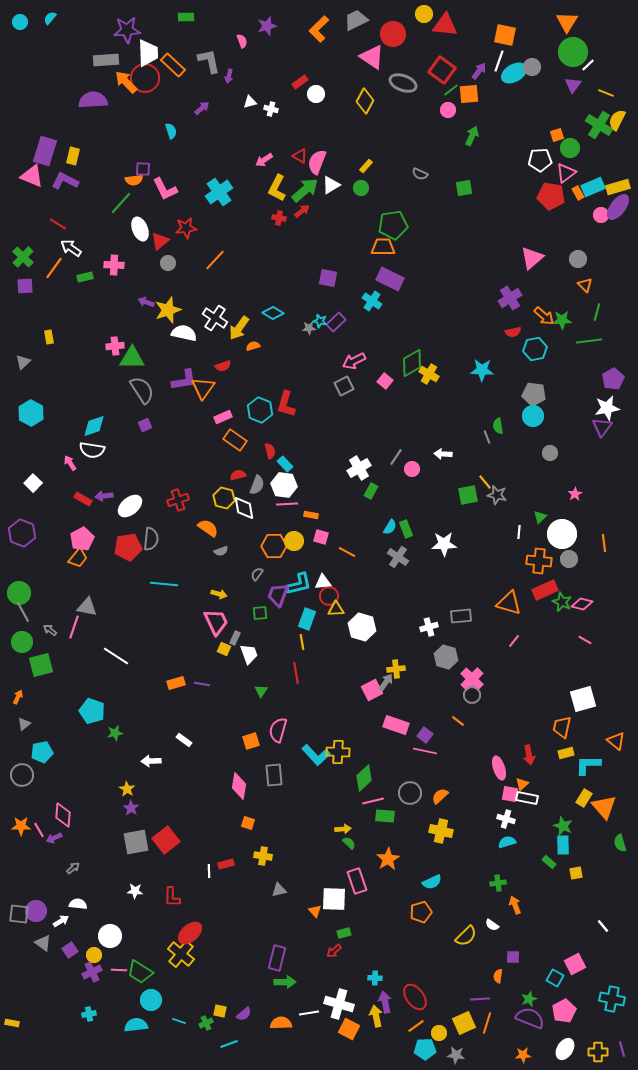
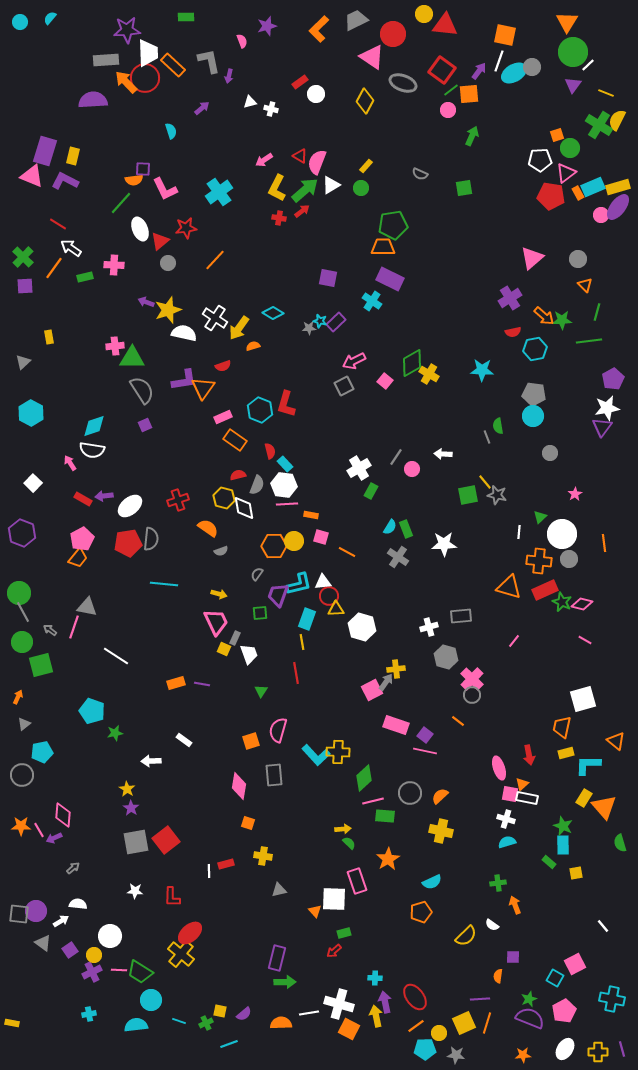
red pentagon at (128, 547): moved 4 px up
orange triangle at (509, 603): moved 16 px up
